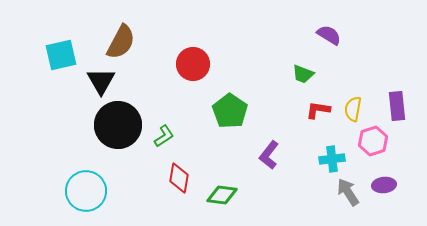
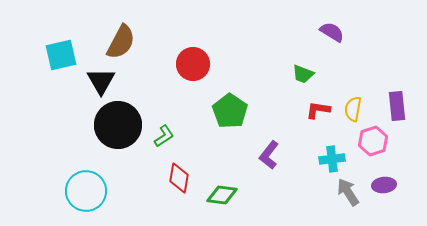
purple semicircle: moved 3 px right, 3 px up
